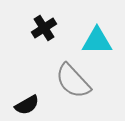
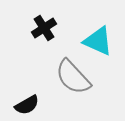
cyan triangle: moved 1 px right; rotated 24 degrees clockwise
gray semicircle: moved 4 px up
